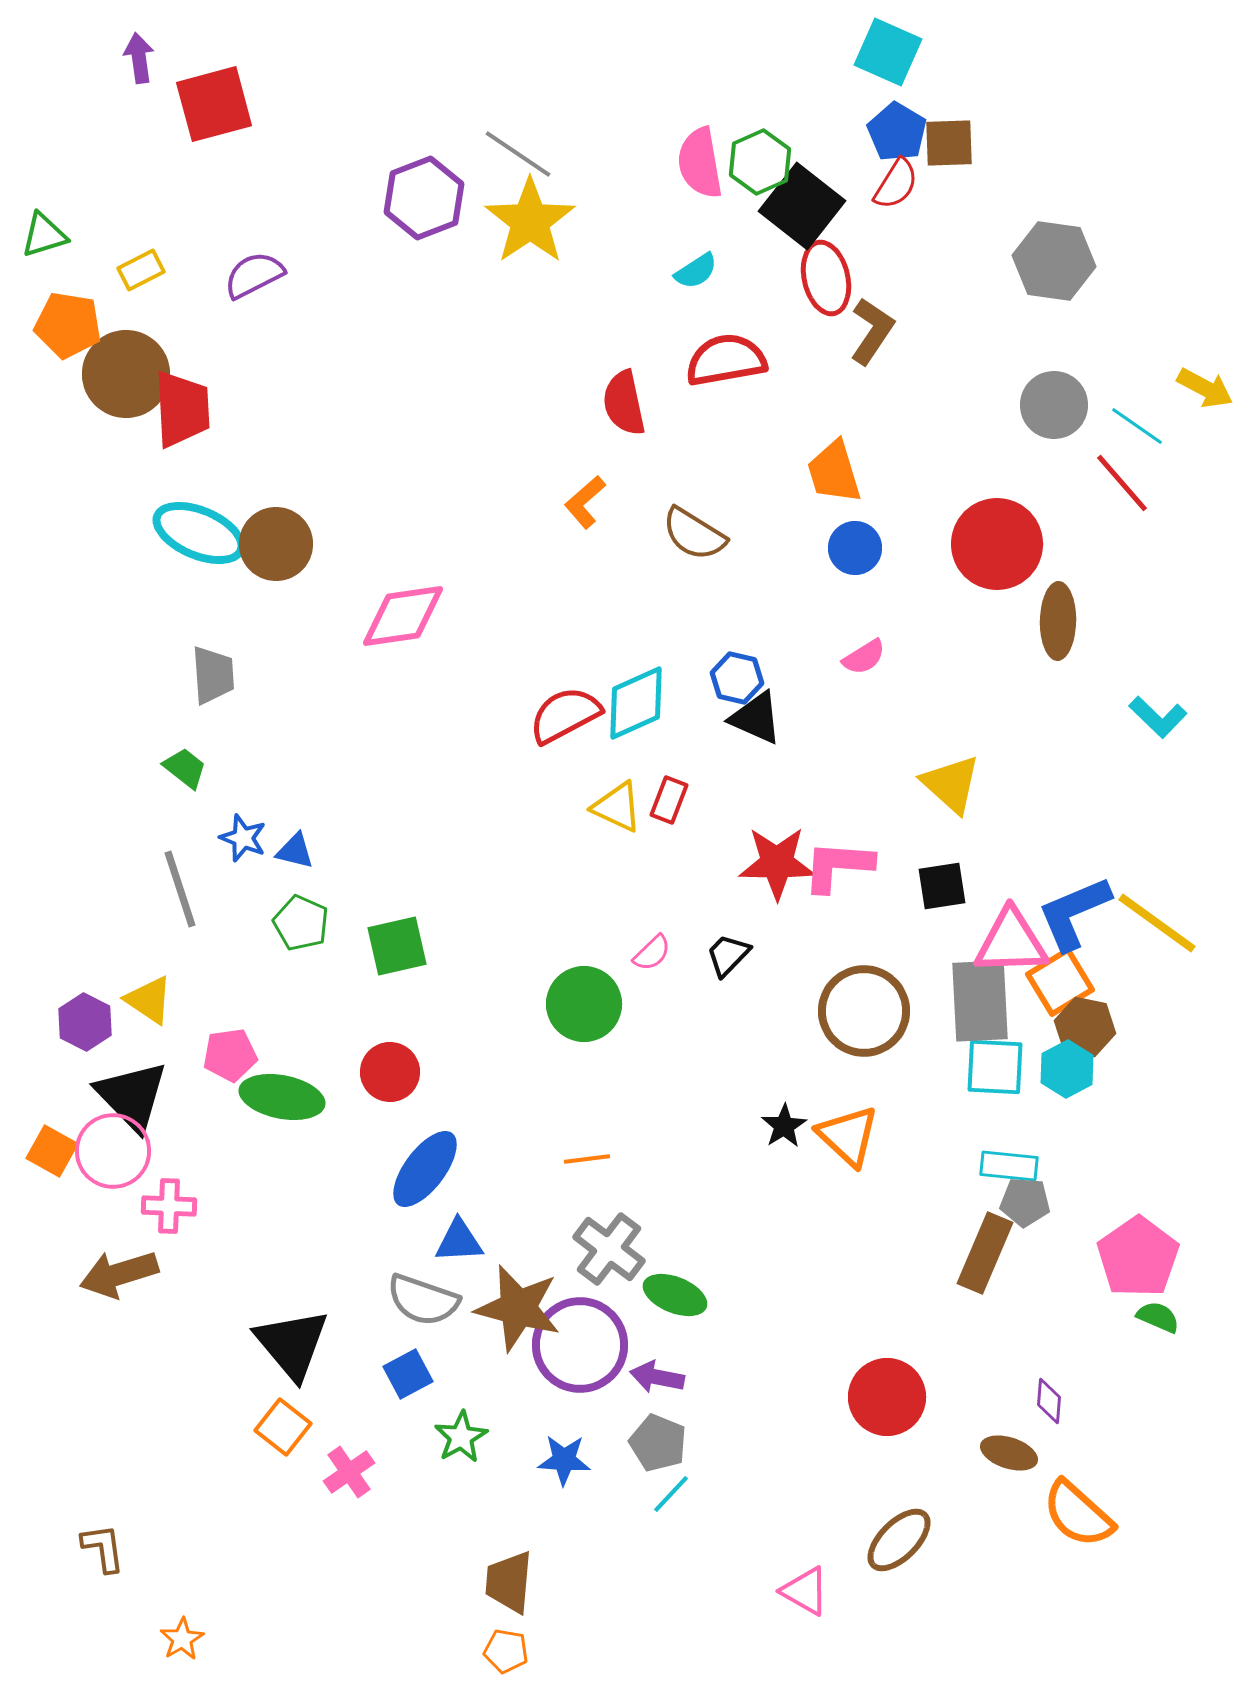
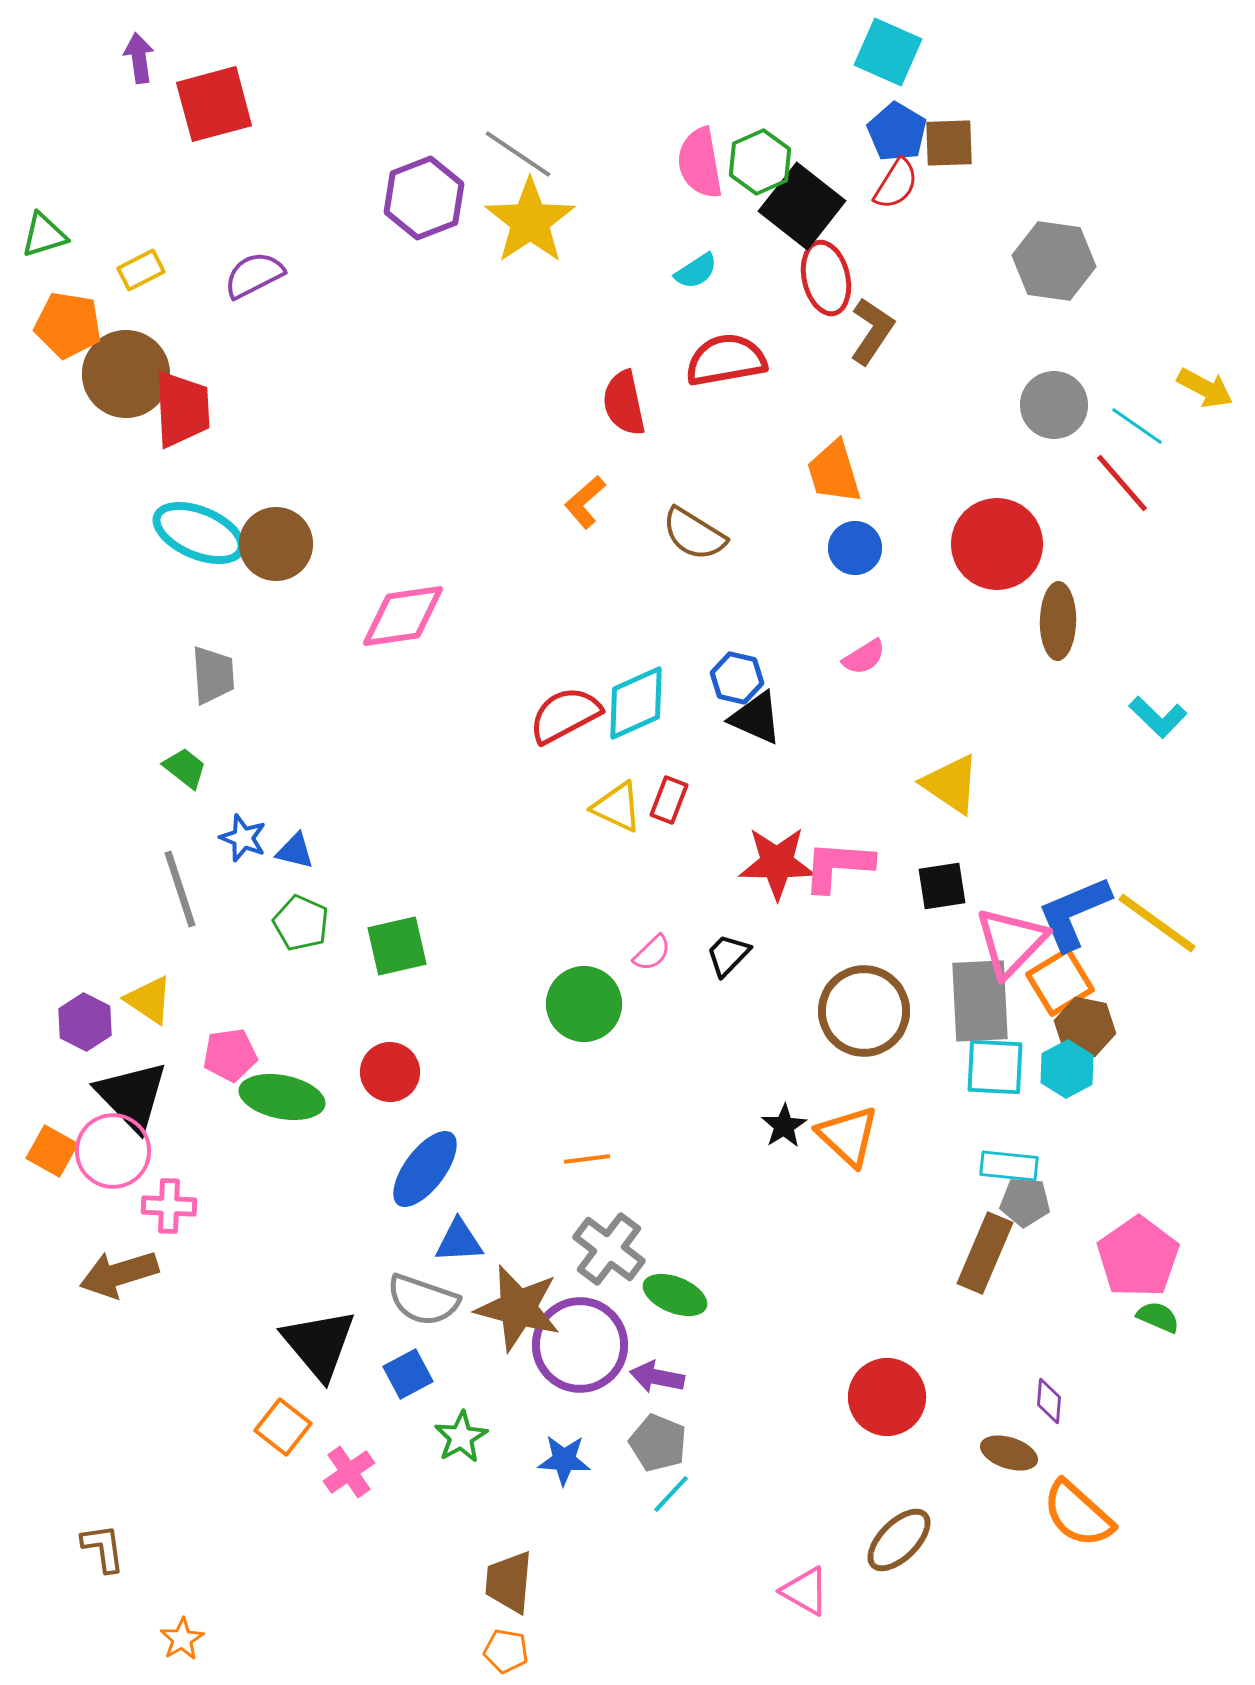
yellow triangle at (951, 784): rotated 8 degrees counterclockwise
pink triangle at (1011, 942): rotated 44 degrees counterclockwise
black triangle at (292, 1344): moved 27 px right
